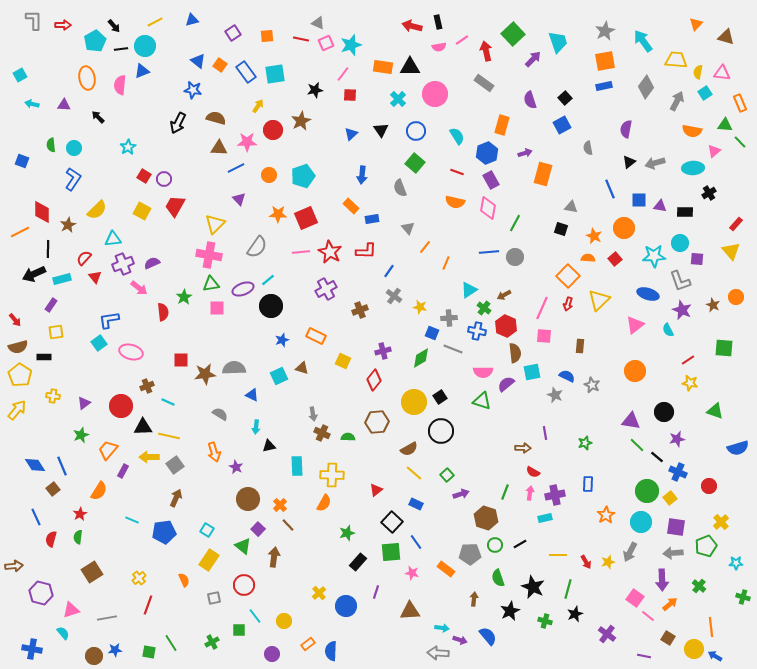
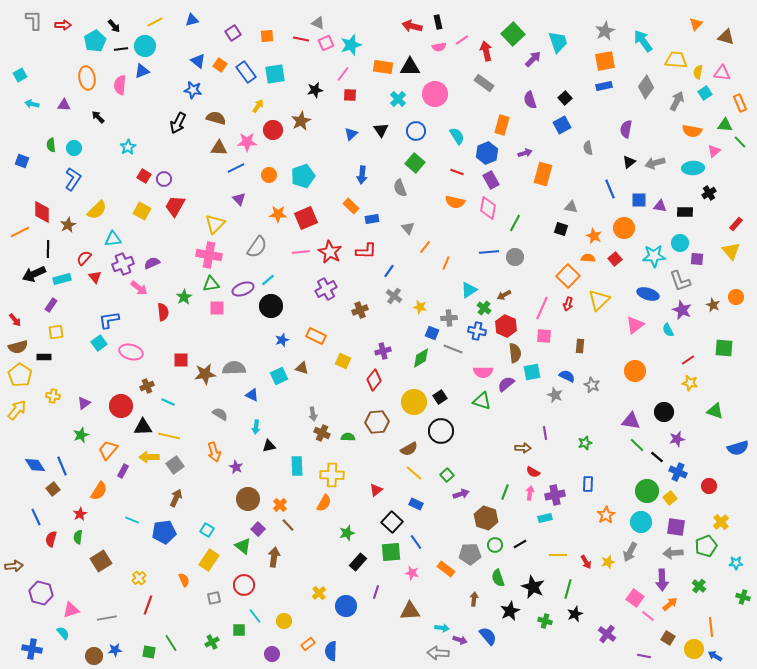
brown square at (92, 572): moved 9 px right, 11 px up
